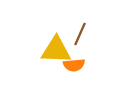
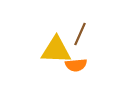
orange semicircle: moved 2 px right
